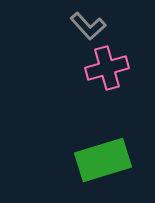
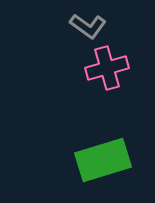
gray L-shape: rotated 12 degrees counterclockwise
